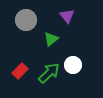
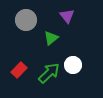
green triangle: moved 1 px up
red rectangle: moved 1 px left, 1 px up
